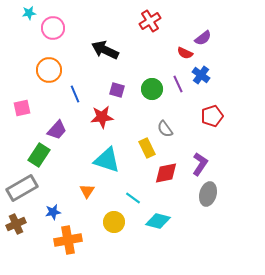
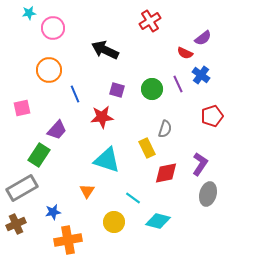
gray semicircle: rotated 126 degrees counterclockwise
